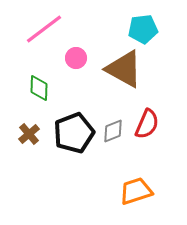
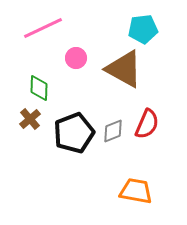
pink line: moved 1 px left, 1 px up; rotated 12 degrees clockwise
brown cross: moved 1 px right, 15 px up
orange trapezoid: rotated 28 degrees clockwise
